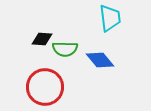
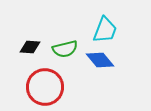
cyan trapezoid: moved 5 px left, 12 px down; rotated 28 degrees clockwise
black diamond: moved 12 px left, 8 px down
green semicircle: rotated 15 degrees counterclockwise
